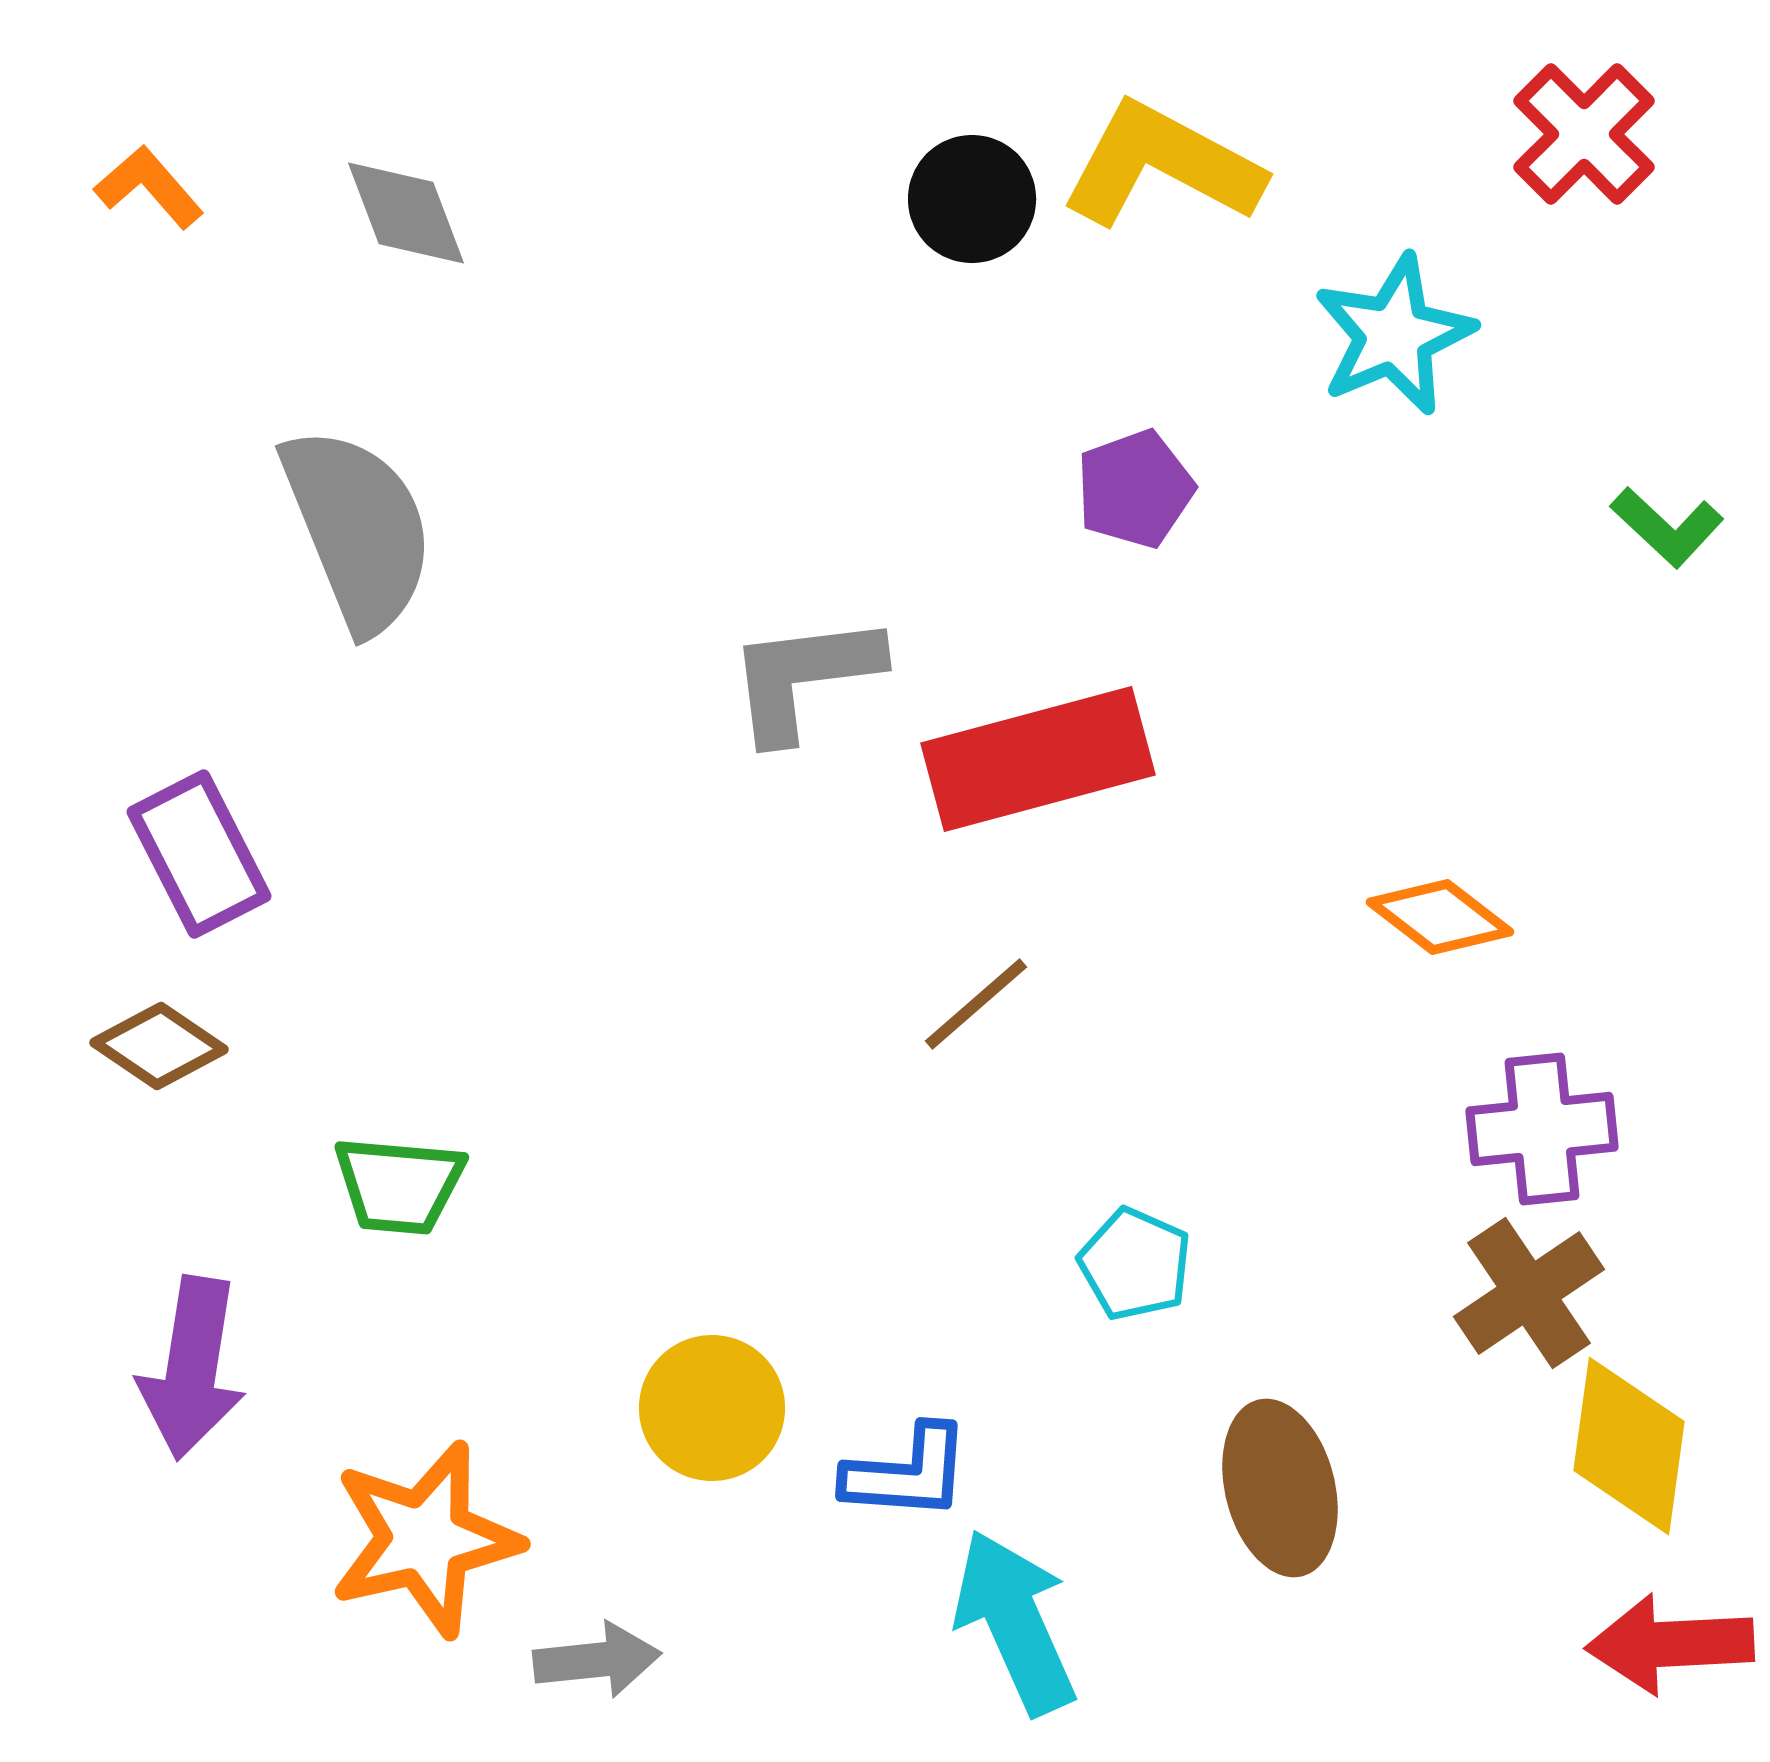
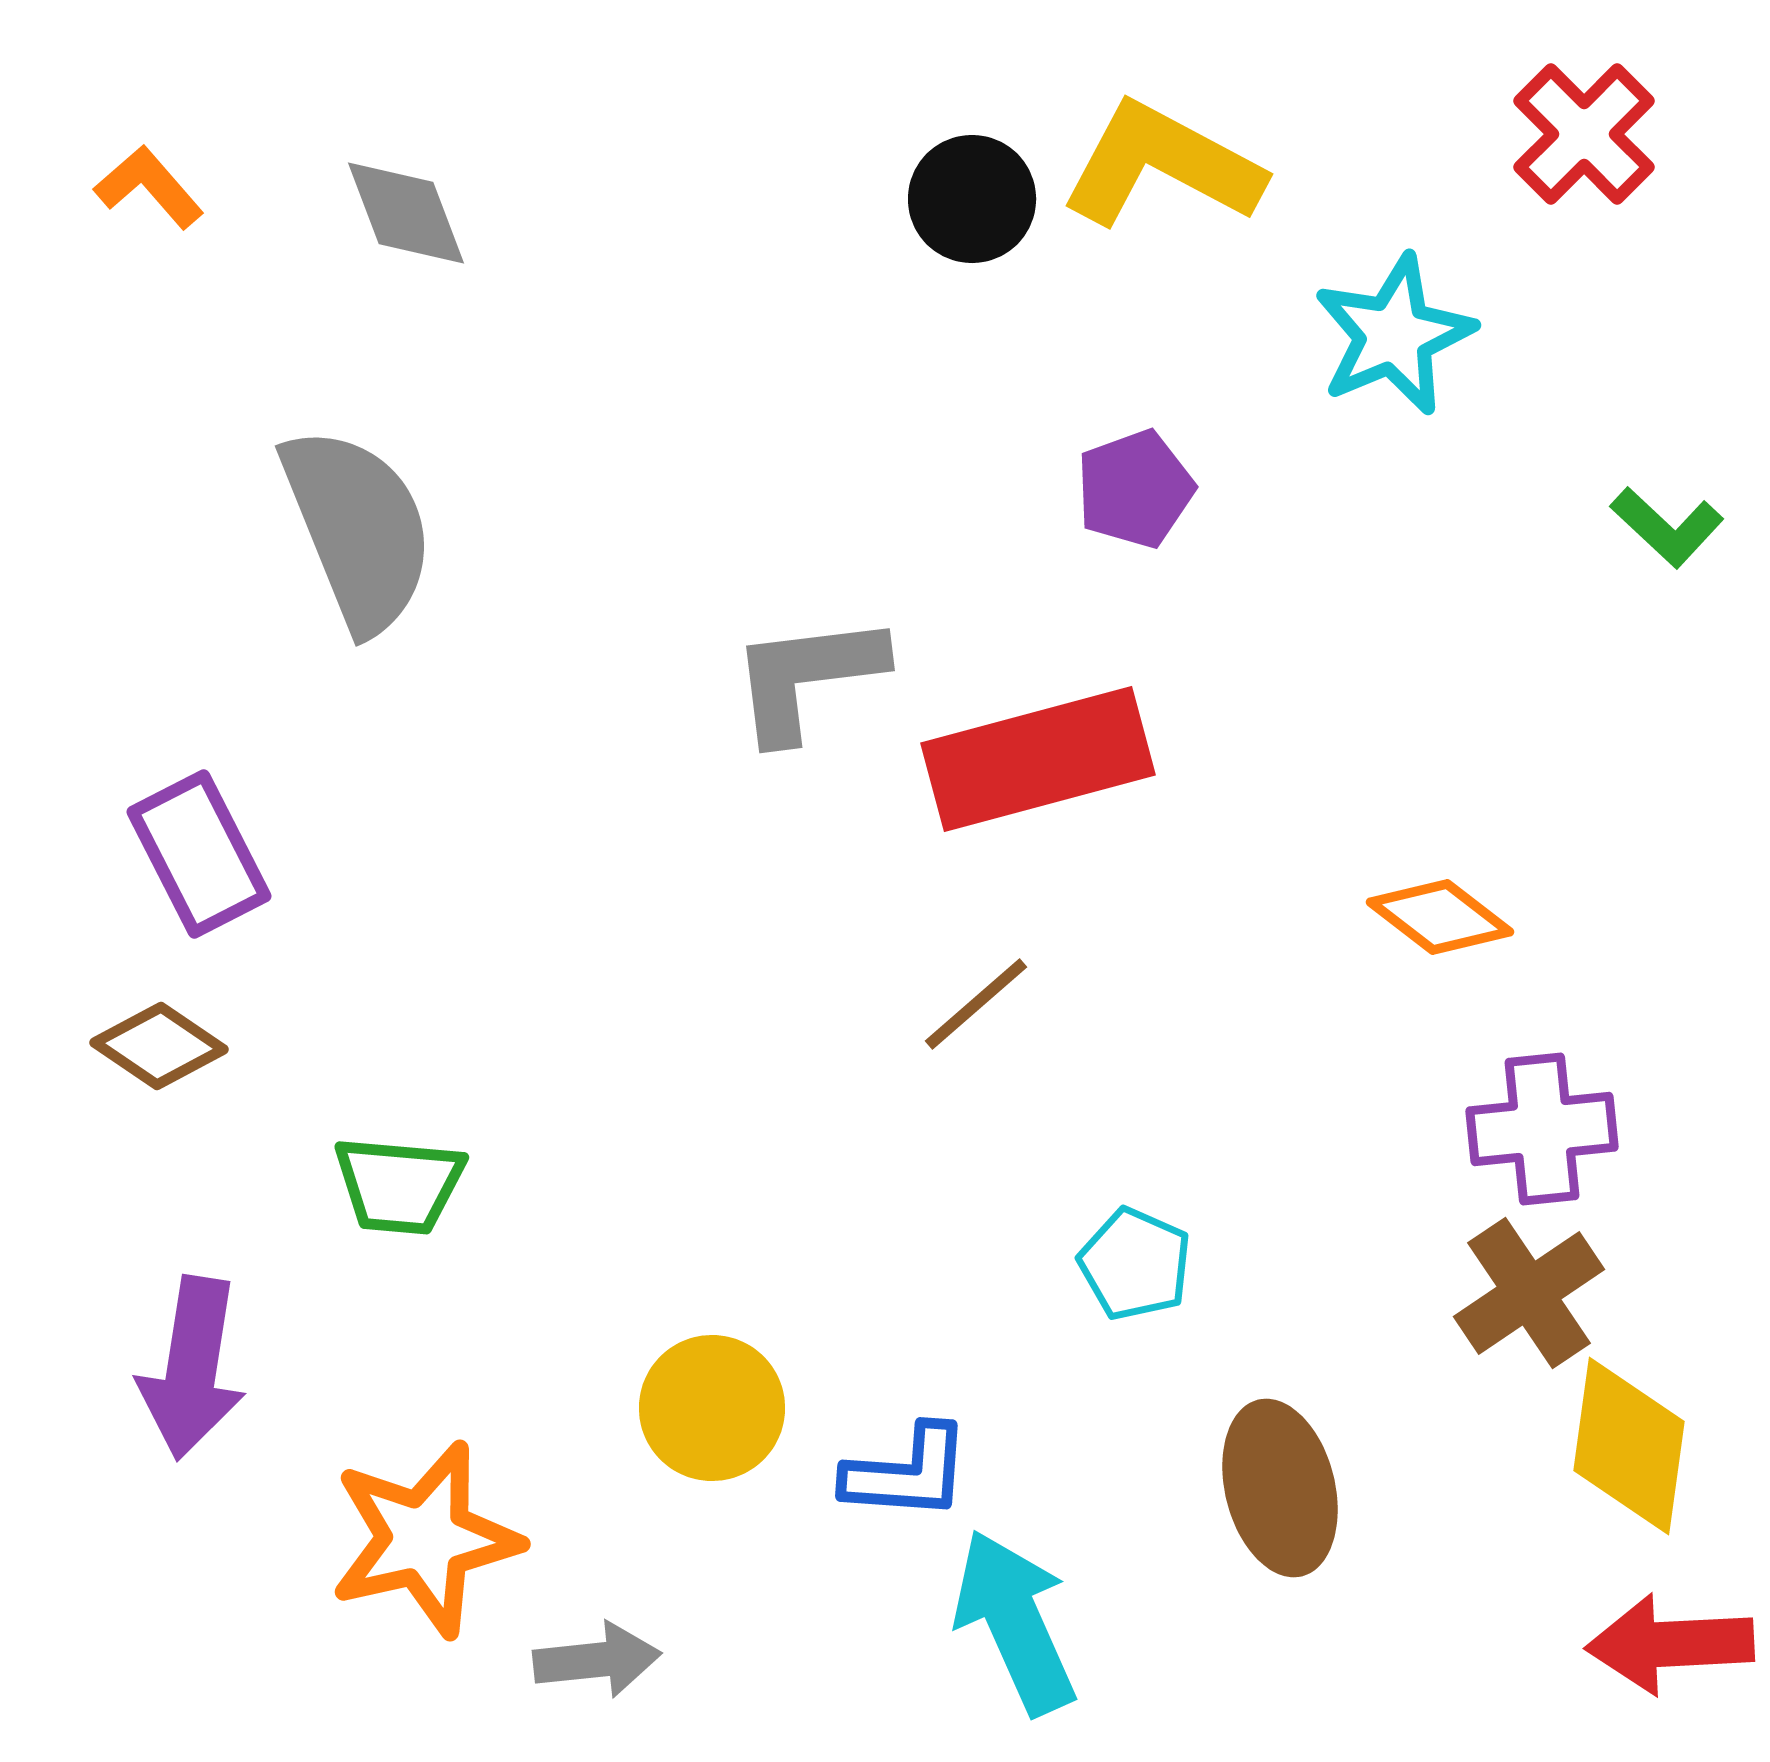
gray L-shape: moved 3 px right
